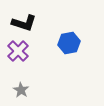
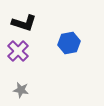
gray star: rotated 21 degrees counterclockwise
